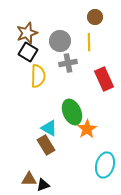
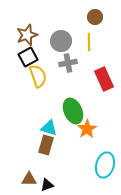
brown star: moved 2 px down
gray circle: moved 1 px right
black square: moved 5 px down; rotated 30 degrees clockwise
yellow semicircle: rotated 20 degrees counterclockwise
green ellipse: moved 1 px right, 1 px up
cyan triangle: rotated 12 degrees counterclockwise
brown rectangle: rotated 48 degrees clockwise
black triangle: moved 4 px right
